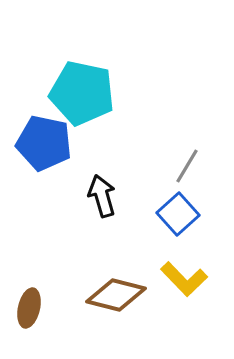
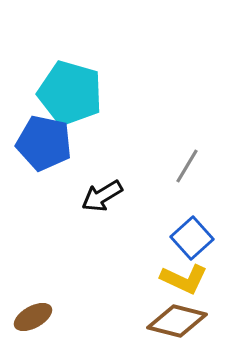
cyan pentagon: moved 12 px left; rotated 4 degrees clockwise
black arrow: rotated 105 degrees counterclockwise
blue square: moved 14 px right, 24 px down
yellow L-shape: rotated 21 degrees counterclockwise
brown diamond: moved 61 px right, 26 px down
brown ellipse: moved 4 px right, 9 px down; rotated 48 degrees clockwise
